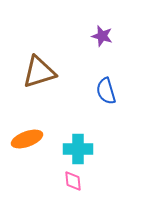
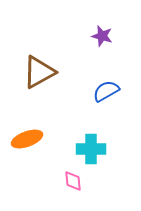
brown triangle: rotated 12 degrees counterclockwise
blue semicircle: rotated 76 degrees clockwise
cyan cross: moved 13 px right
